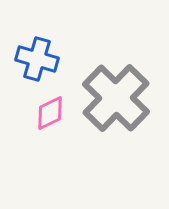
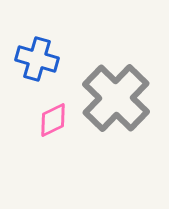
pink diamond: moved 3 px right, 7 px down
